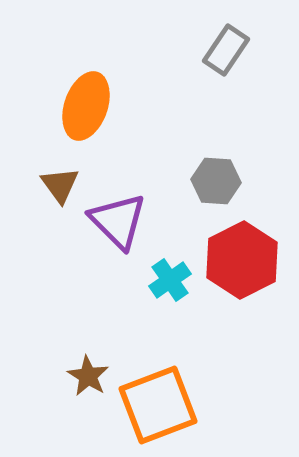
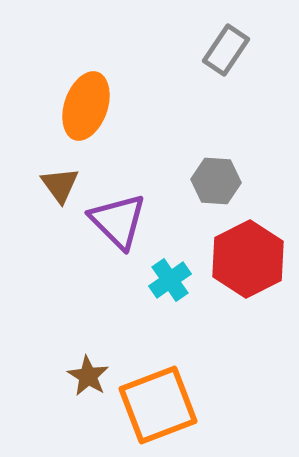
red hexagon: moved 6 px right, 1 px up
